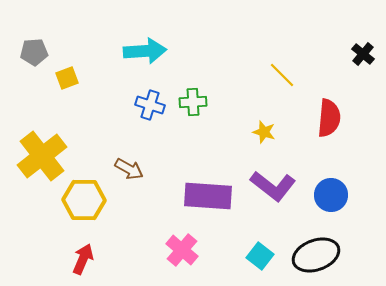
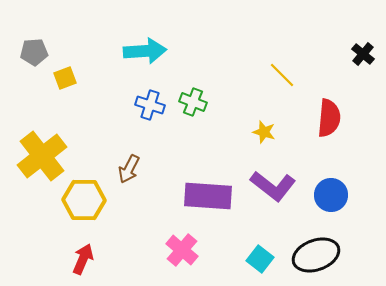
yellow square: moved 2 px left
green cross: rotated 24 degrees clockwise
brown arrow: rotated 88 degrees clockwise
cyan square: moved 3 px down
